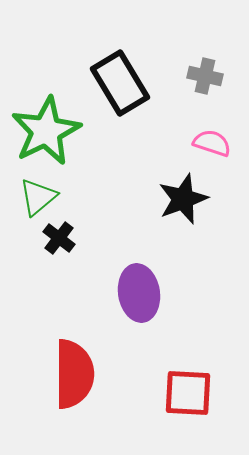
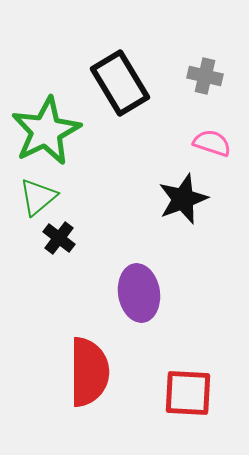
red semicircle: moved 15 px right, 2 px up
